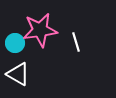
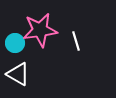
white line: moved 1 px up
